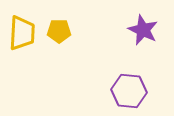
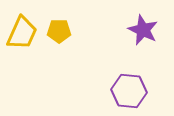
yellow trapezoid: rotated 21 degrees clockwise
